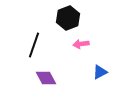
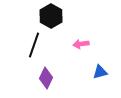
black hexagon: moved 17 px left, 2 px up; rotated 10 degrees counterclockwise
blue triangle: rotated 14 degrees clockwise
purple diamond: rotated 55 degrees clockwise
